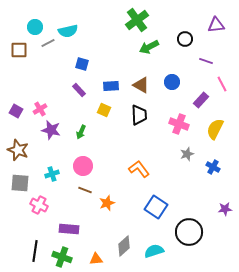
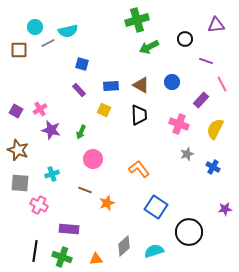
green cross at (137, 20): rotated 20 degrees clockwise
pink circle at (83, 166): moved 10 px right, 7 px up
